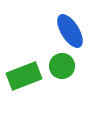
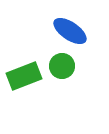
blue ellipse: rotated 24 degrees counterclockwise
